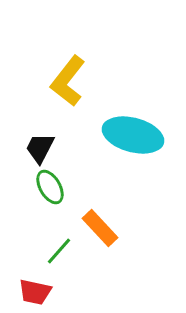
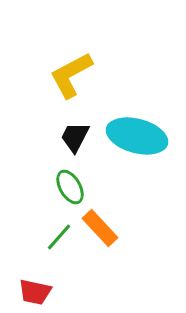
yellow L-shape: moved 3 px right, 6 px up; rotated 24 degrees clockwise
cyan ellipse: moved 4 px right, 1 px down
black trapezoid: moved 35 px right, 11 px up
green ellipse: moved 20 px right
green line: moved 14 px up
